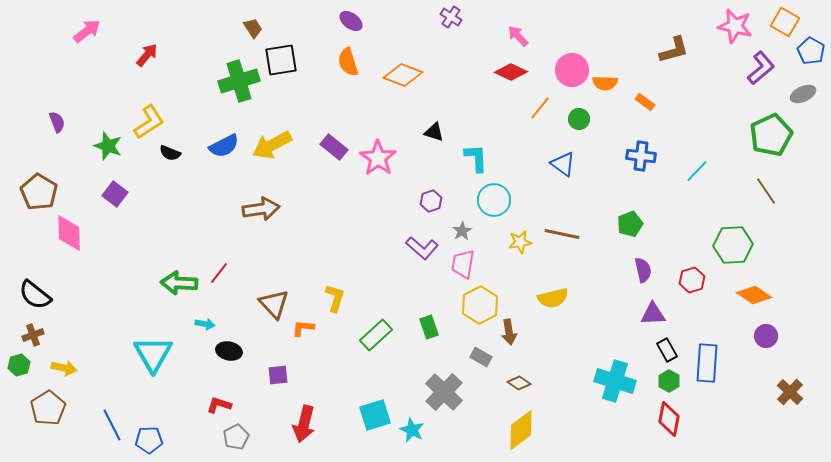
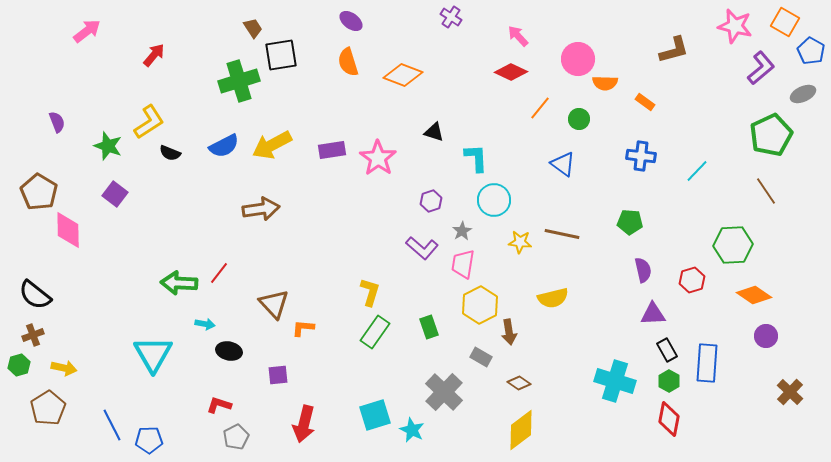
red arrow at (147, 55): moved 7 px right
black square at (281, 60): moved 5 px up
pink circle at (572, 70): moved 6 px right, 11 px up
purple rectangle at (334, 147): moved 2 px left, 3 px down; rotated 48 degrees counterclockwise
green pentagon at (630, 224): moved 2 px up; rotated 25 degrees clockwise
pink diamond at (69, 233): moved 1 px left, 3 px up
yellow star at (520, 242): rotated 15 degrees clockwise
yellow L-shape at (335, 298): moved 35 px right, 6 px up
green rectangle at (376, 335): moved 1 px left, 3 px up; rotated 12 degrees counterclockwise
